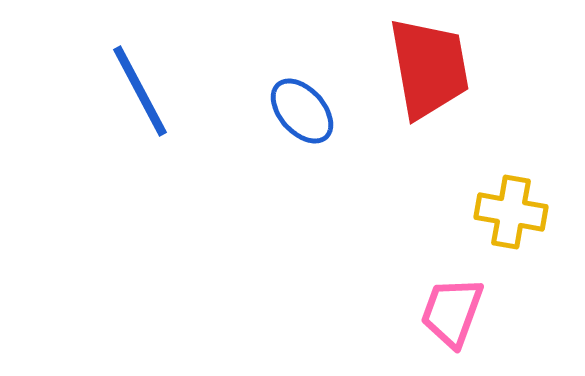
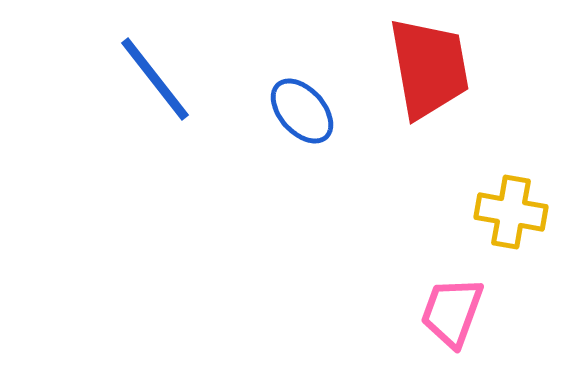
blue line: moved 15 px right, 12 px up; rotated 10 degrees counterclockwise
